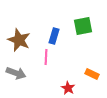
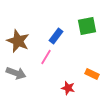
green square: moved 4 px right
blue rectangle: moved 2 px right; rotated 21 degrees clockwise
brown star: moved 1 px left, 1 px down
pink line: rotated 28 degrees clockwise
red star: rotated 16 degrees counterclockwise
